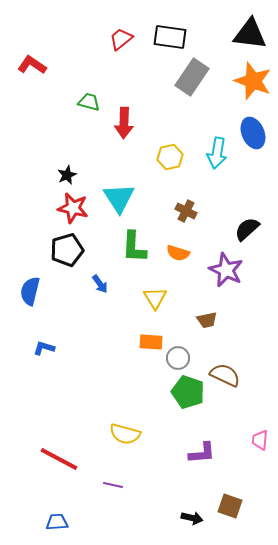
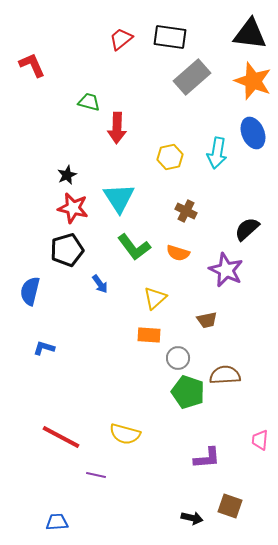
red L-shape: rotated 32 degrees clockwise
gray rectangle: rotated 15 degrees clockwise
red arrow: moved 7 px left, 5 px down
green L-shape: rotated 40 degrees counterclockwise
yellow triangle: rotated 20 degrees clockwise
orange rectangle: moved 2 px left, 7 px up
brown semicircle: rotated 28 degrees counterclockwise
purple L-shape: moved 5 px right, 5 px down
red line: moved 2 px right, 22 px up
purple line: moved 17 px left, 10 px up
